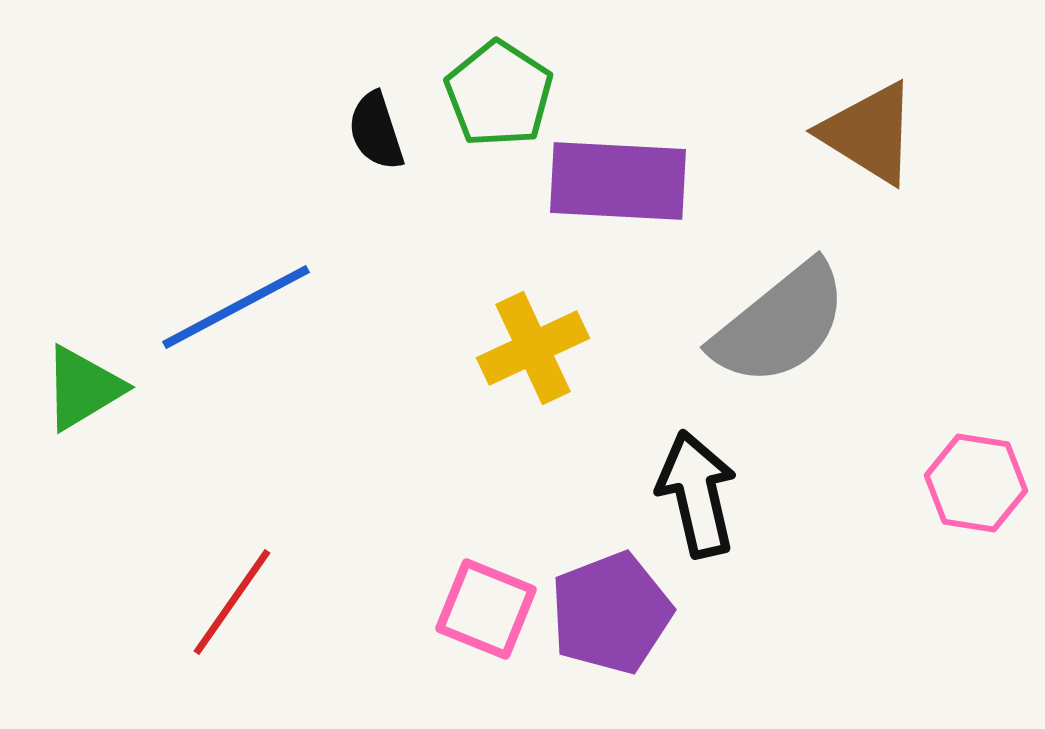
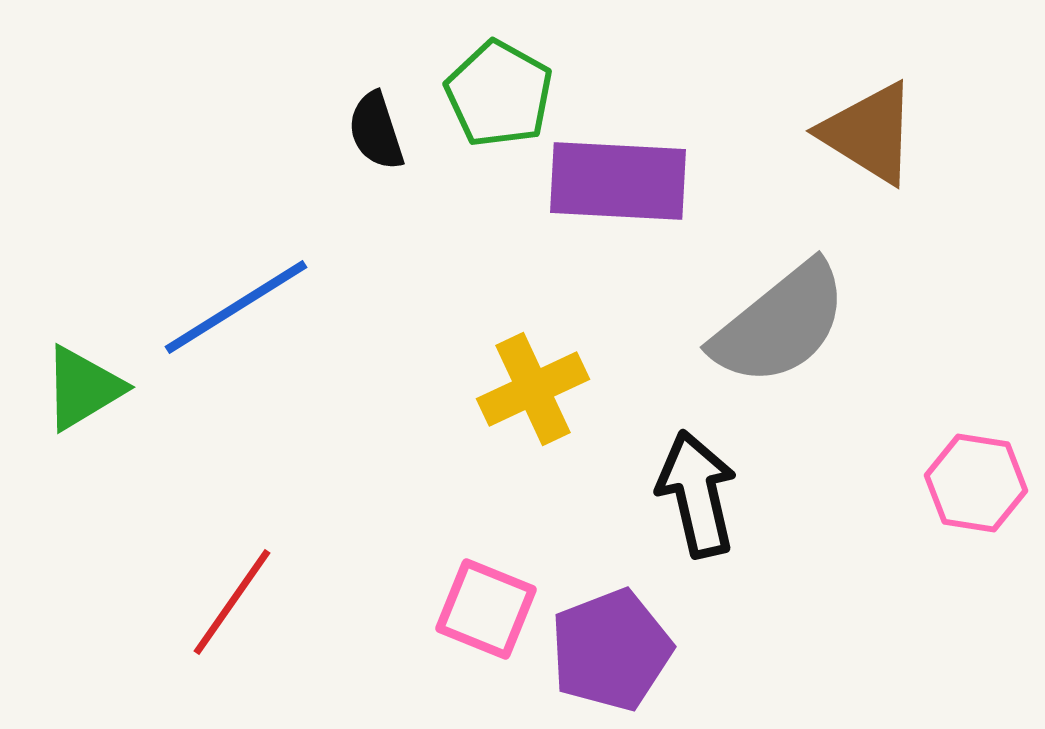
green pentagon: rotated 4 degrees counterclockwise
blue line: rotated 4 degrees counterclockwise
yellow cross: moved 41 px down
purple pentagon: moved 37 px down
